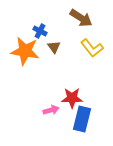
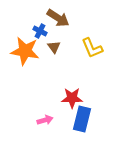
brown arrow: moved 23 px left
yellow L-shape: rotated 15 degrees clockwise
pink arrow: moved 6 px left, 10 px down
